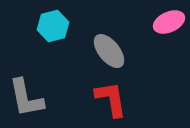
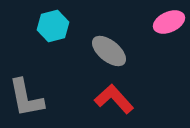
gray ellipse: rotated 12 degrees counterclockwise
red L-shape: moved 3 px right; rotated 33 degrees counterclockwise
